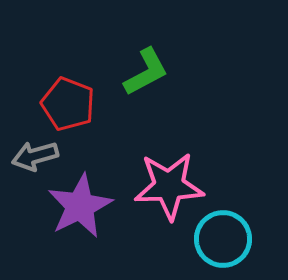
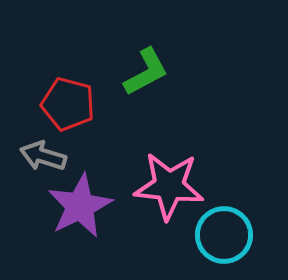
red pentagon: rotated 6 degrees counterclockwise
gray arrow: moved 8 px right; rotated 33 degrees clockwise
pink star: rotated 8 degrees clockwise
cyan circle: moved 1 px right, 4 px up
